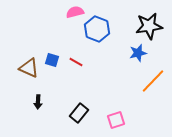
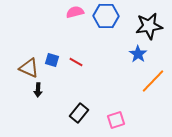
blue hexagon: moved 9 px right, 13 px up; rotated 20 degrees counterclockwise
blue star: moved 1 px down; rotated 24 degrees counterclockwise
black arrow: moved 12 px up
